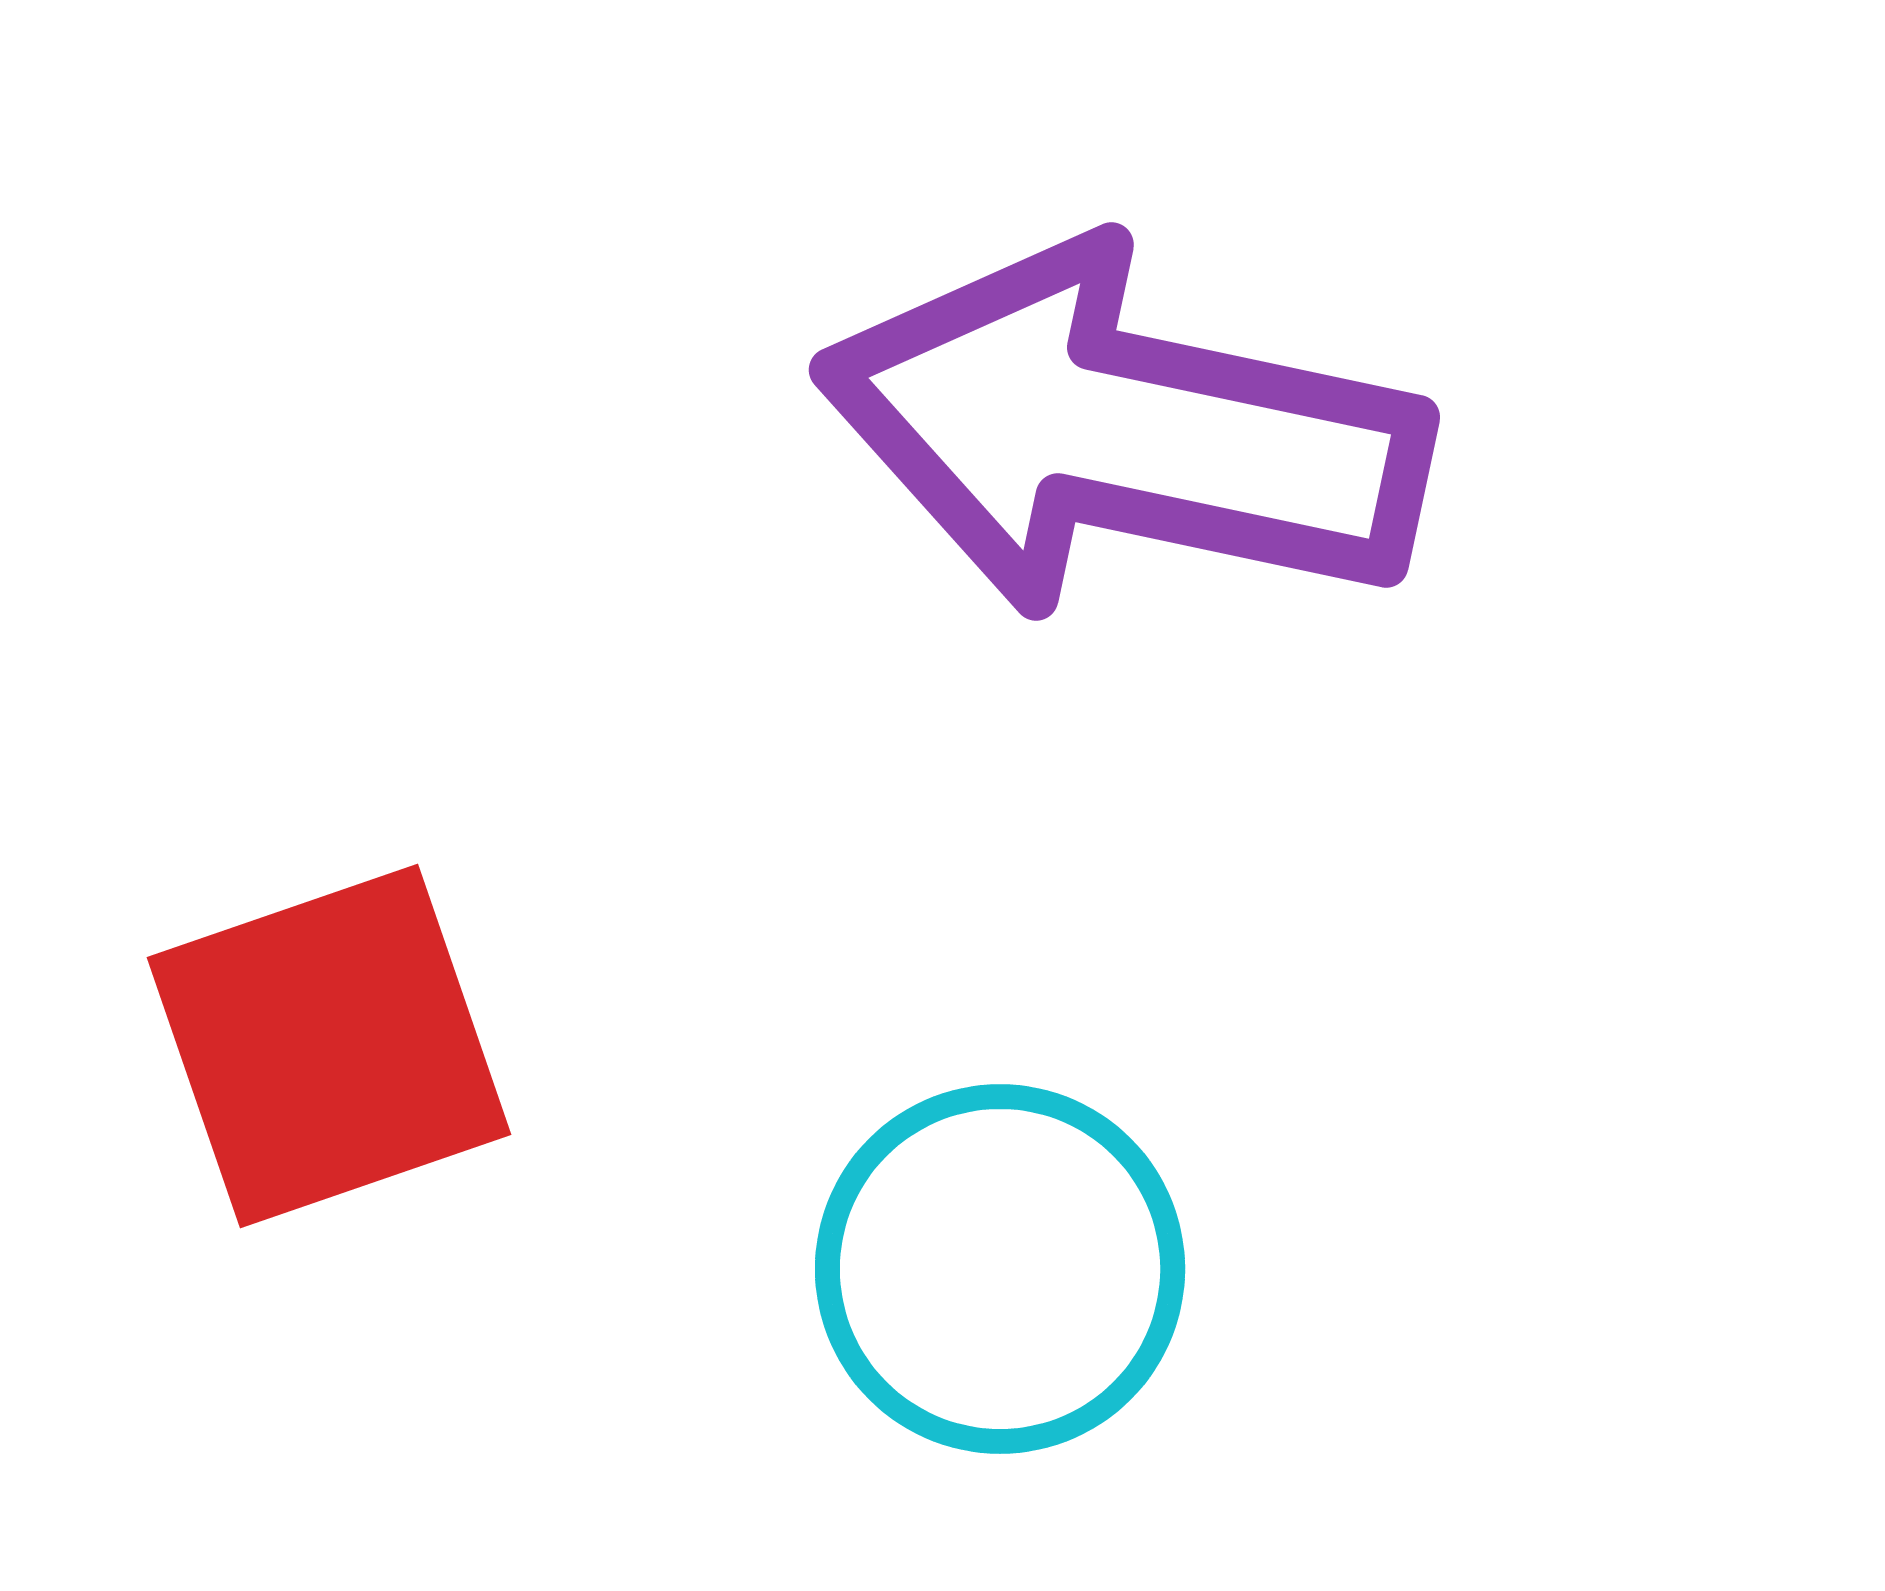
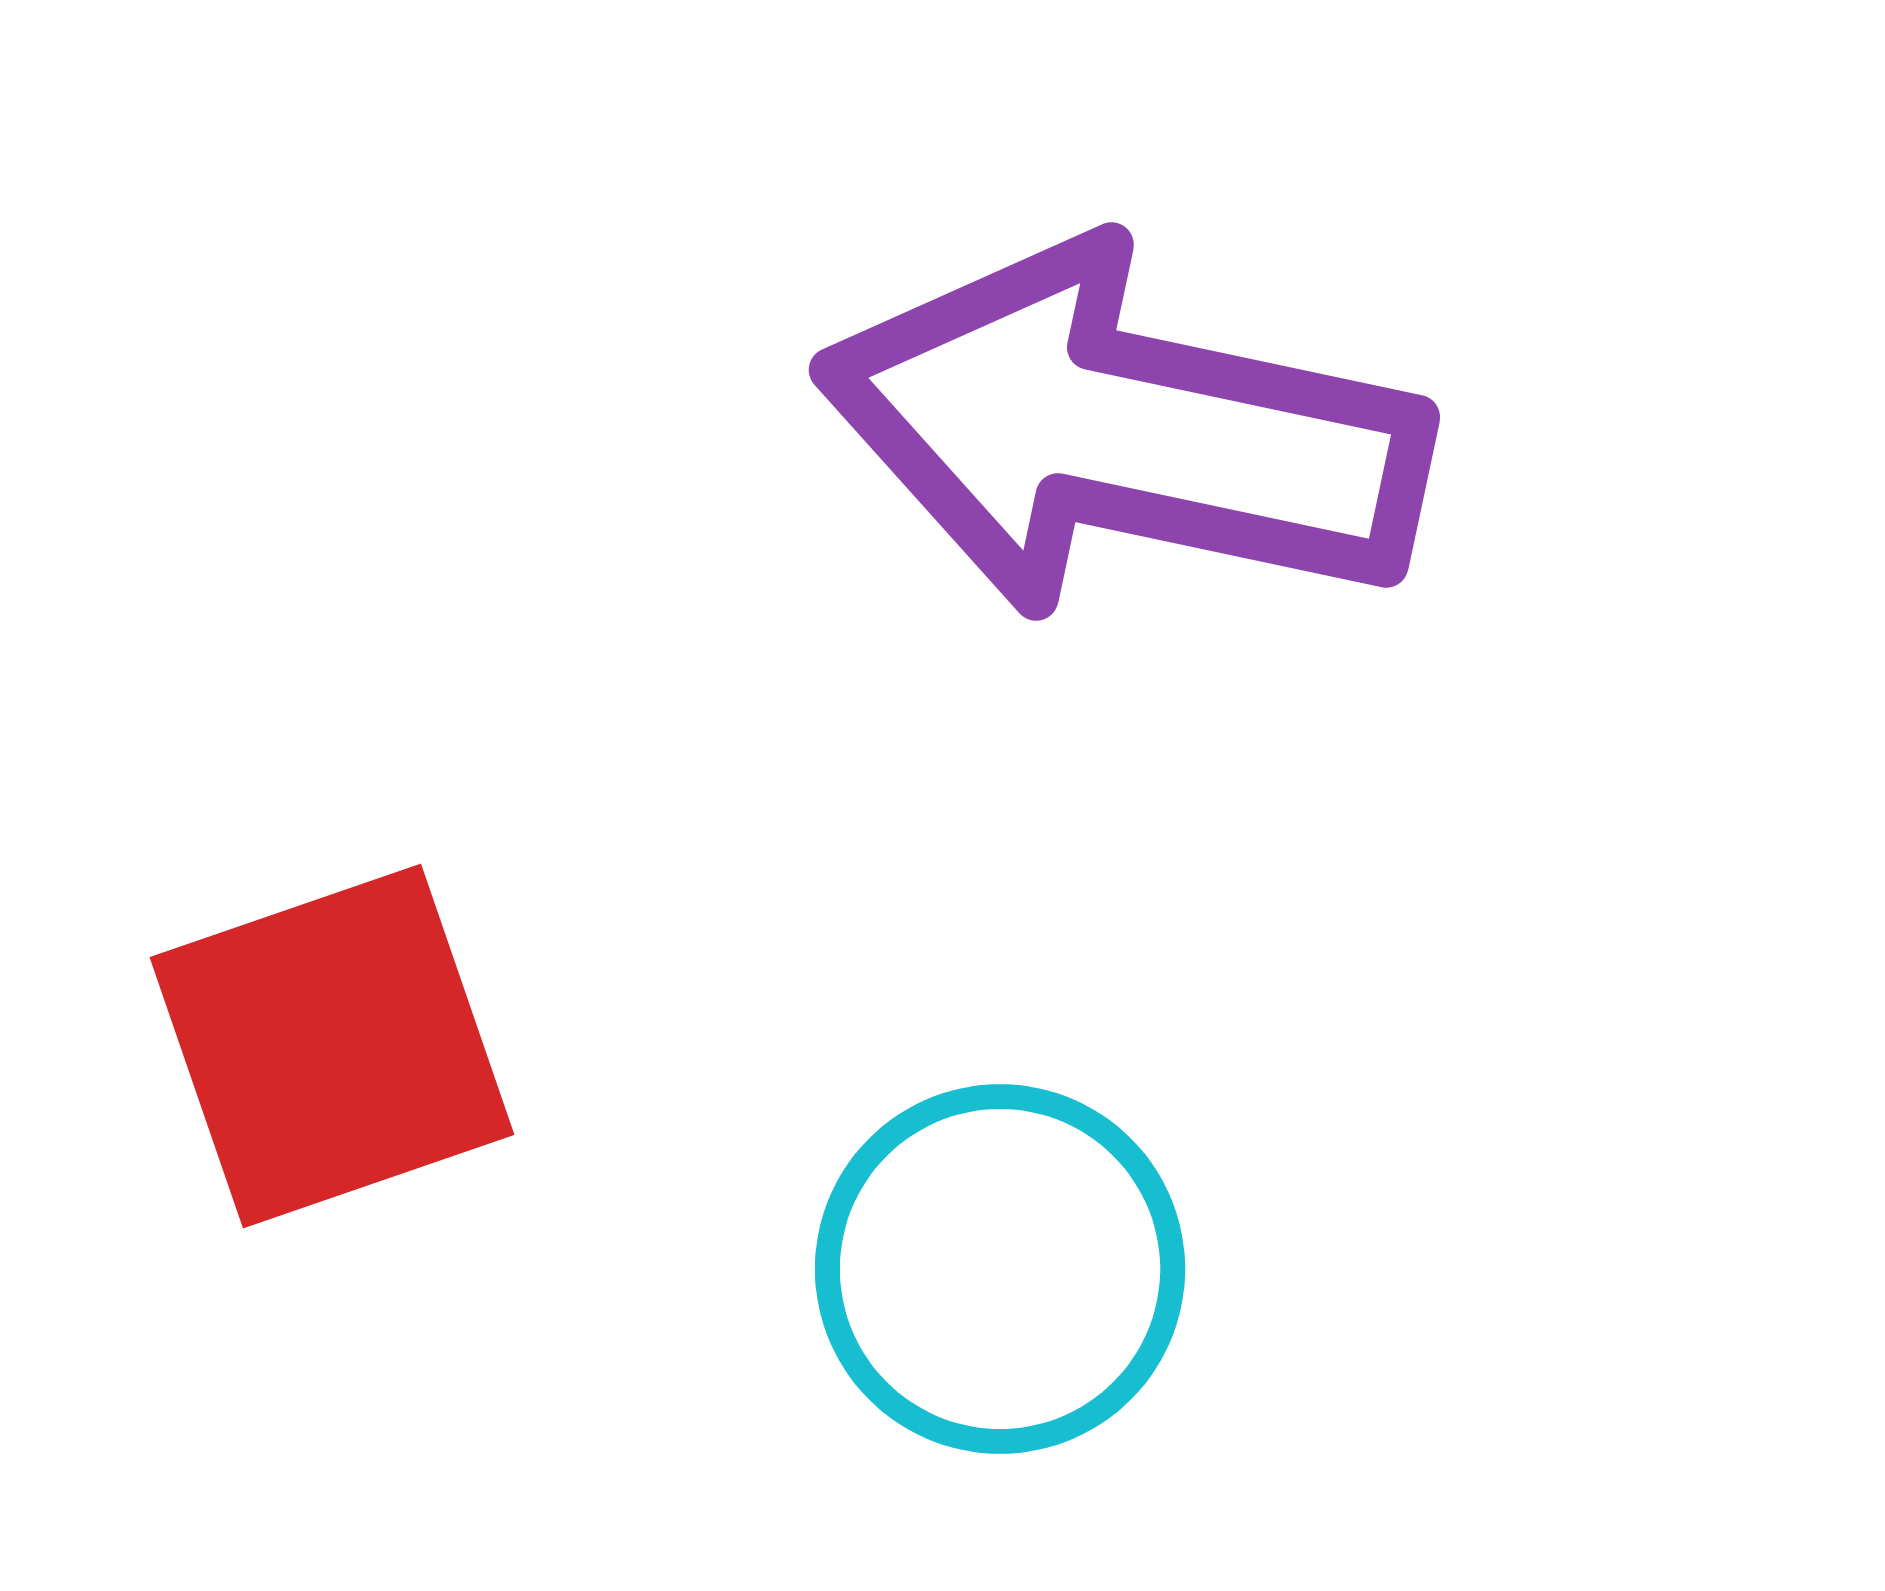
red square: moved 3 px right
